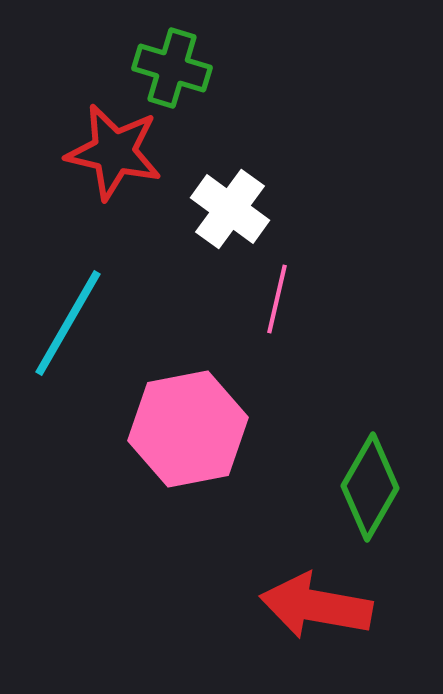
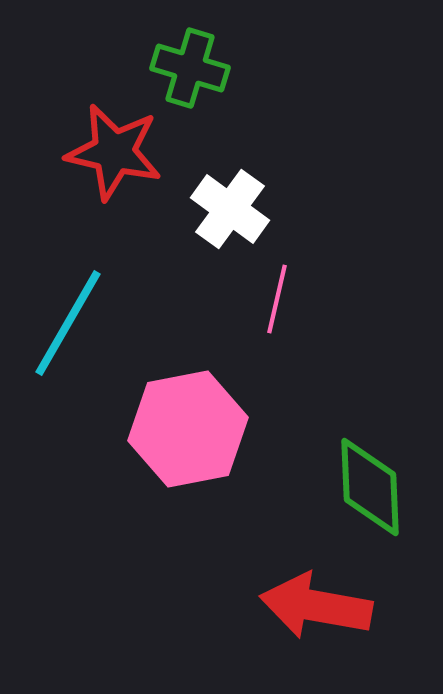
green cross: moved 18 px right
green diamond: rotated 32 degrees counterclockwise
